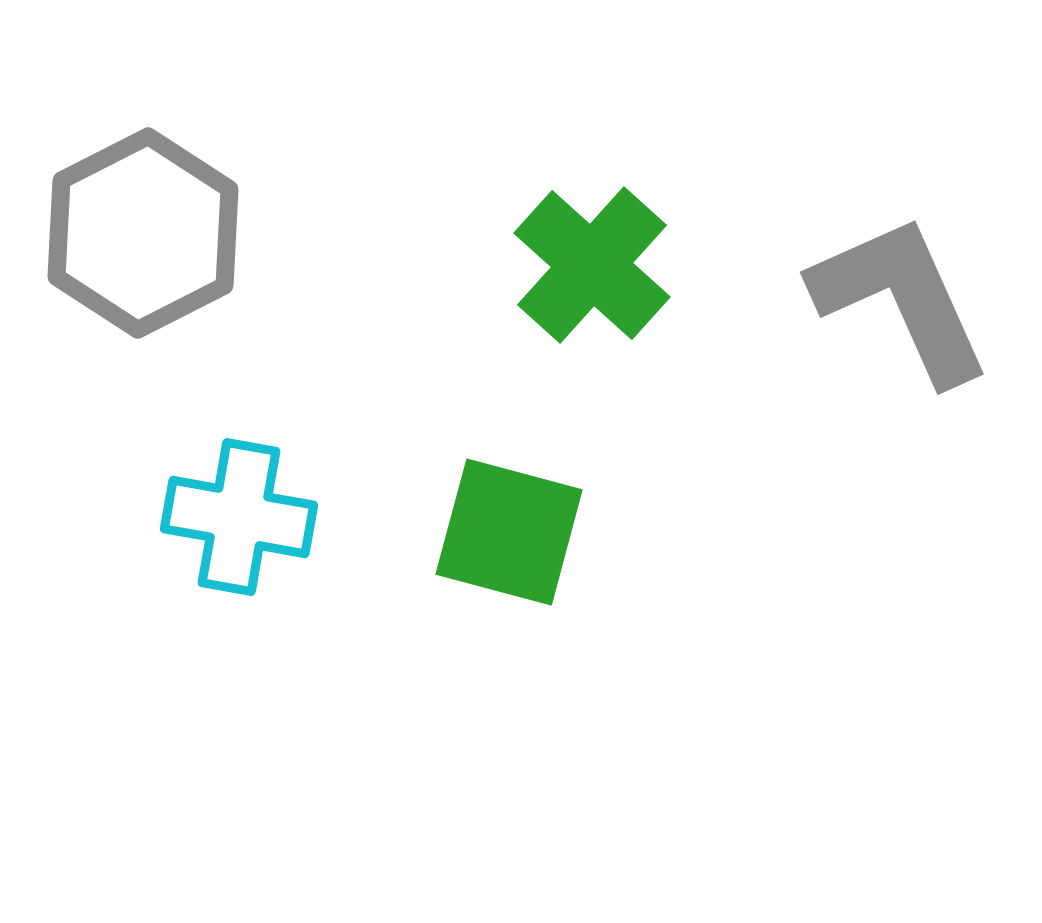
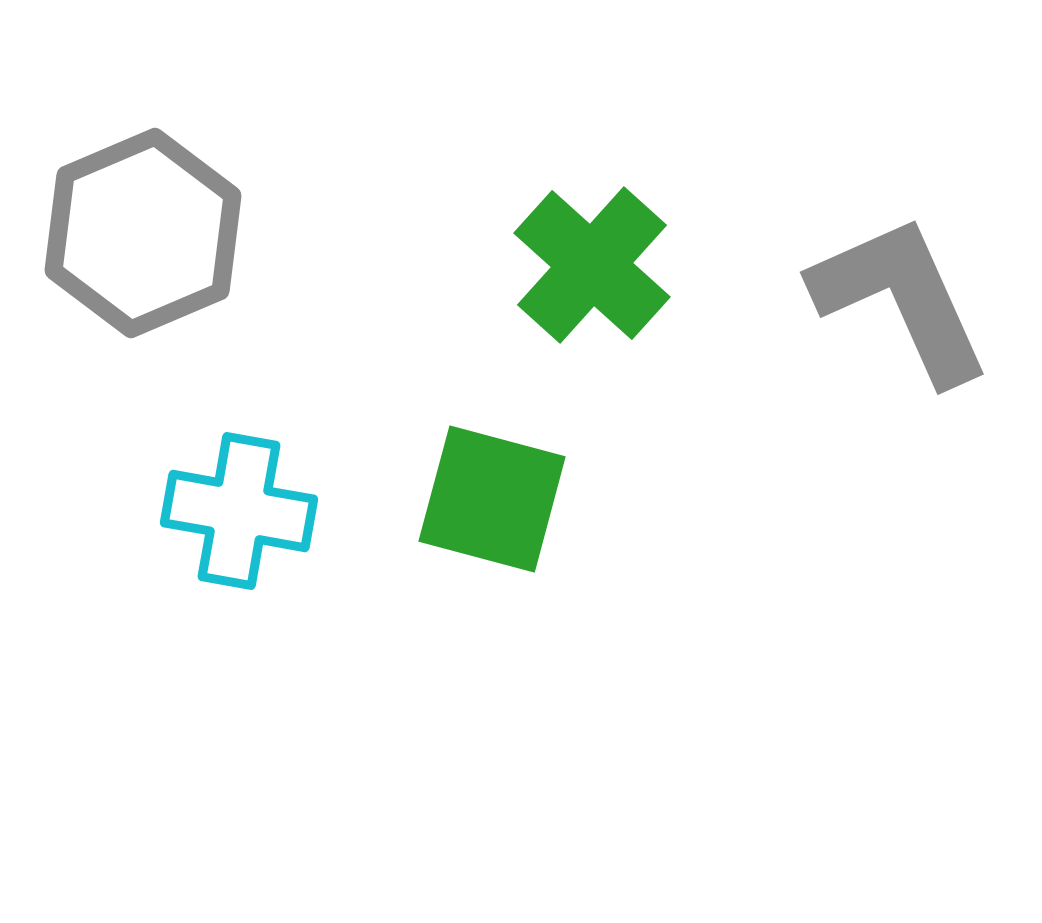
gray hexagon: rotated 4 degrees clockwise
cyan cross: moved 6 px up
green square: moved 17 px left, 33 px up
